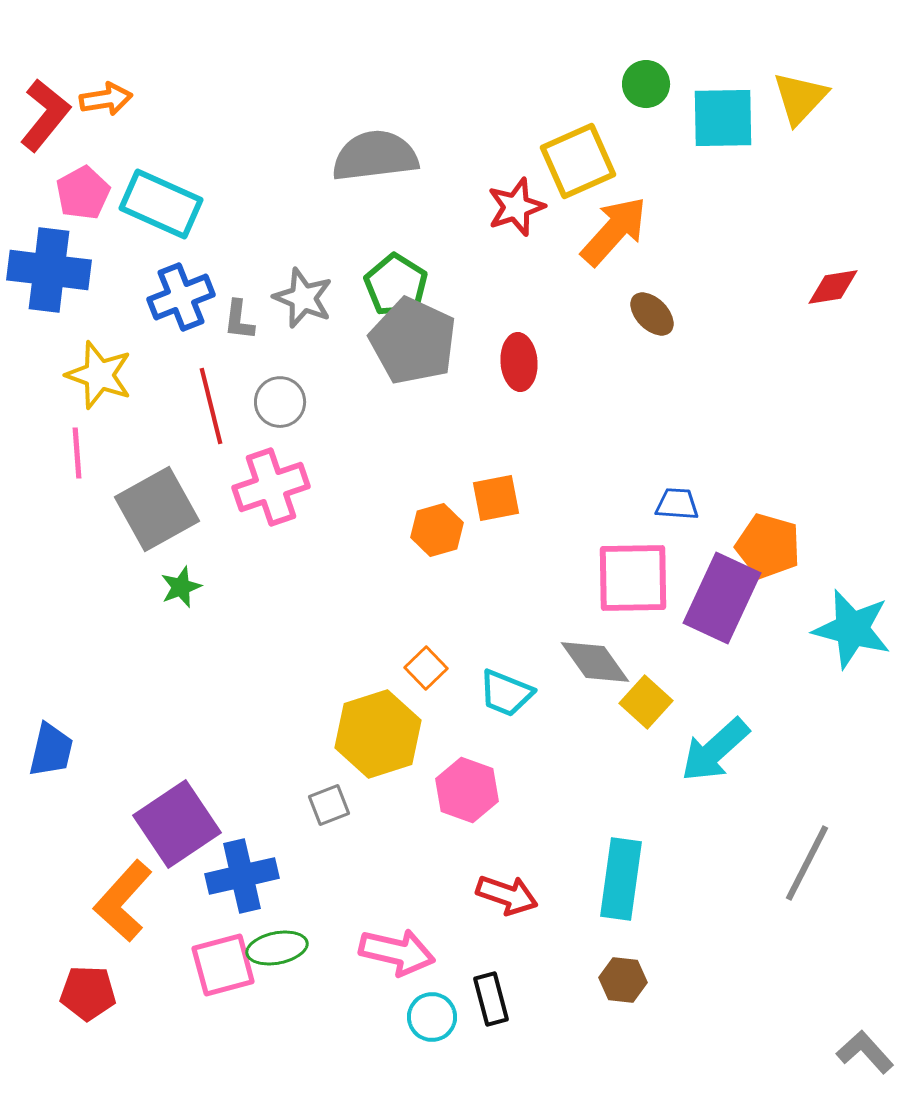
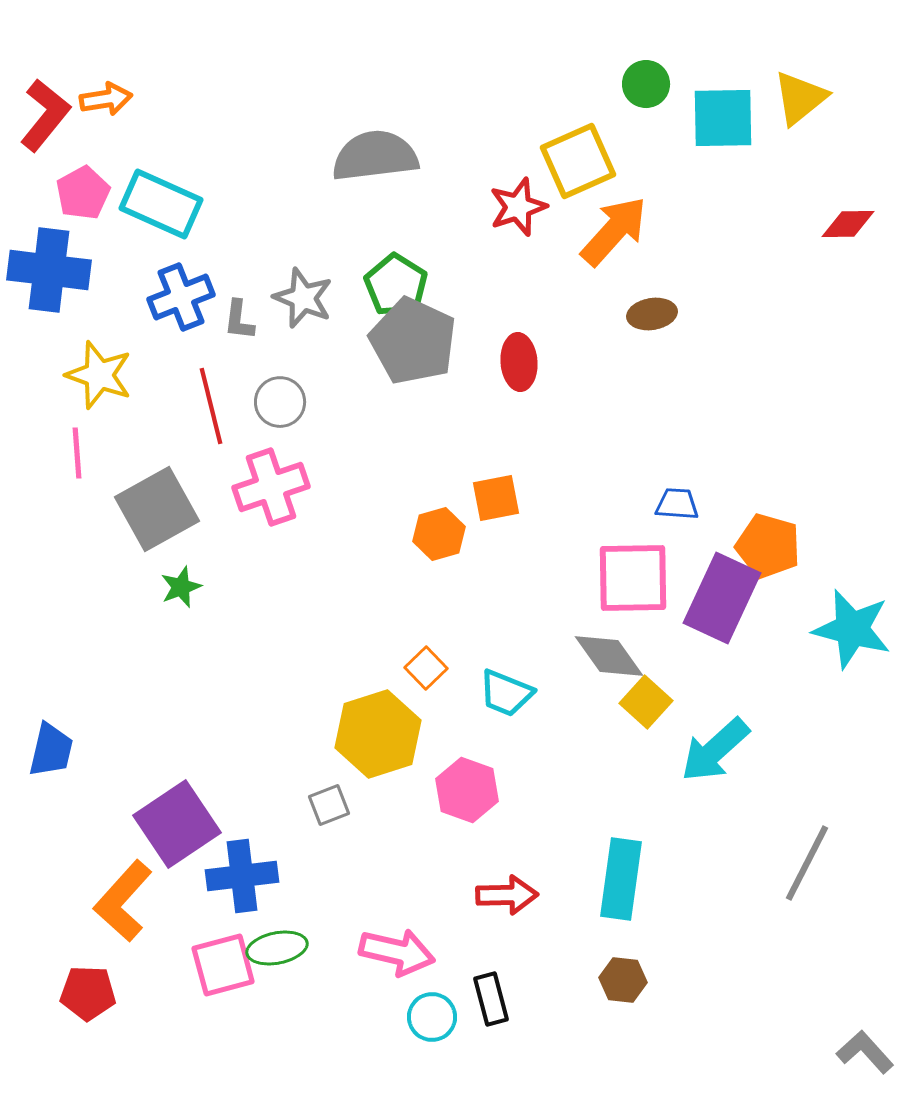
yellow triangle at (800, 98): rotated 8 degrees clockwise
red star at (516, 207): moved 2 px right
red diamond at (833, 287): moved 15 px right, 63 px up; rotated 8 degrees clockwise
brown ellipse at (652, 314): rotated 54 degrees counterclockwise
orange hexagon at (437, 530): moved 2 px right, 4 px down
gray diamond at (595, 662): moved 14 px right, 6 px up
blue cross at (242, 876): rotated 6 degrees clockwise
red arrow at (507, 895): rotated 20 degrees counterclockwise
